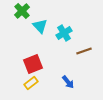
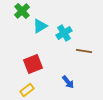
cyan triangle: rotated 42 degrees clockwise
brown line: rotated 28 degrees clockwise
yellow rectangle: moved 4 px left, 7 px down
